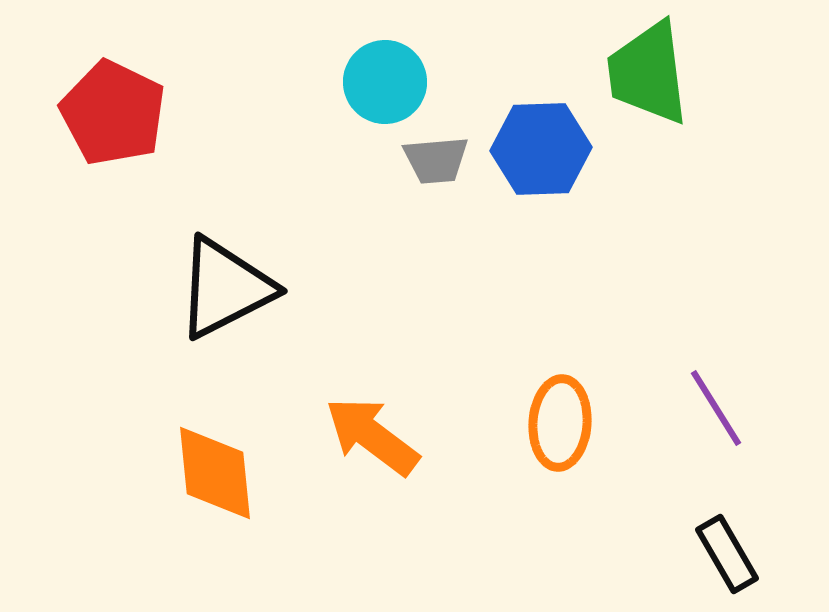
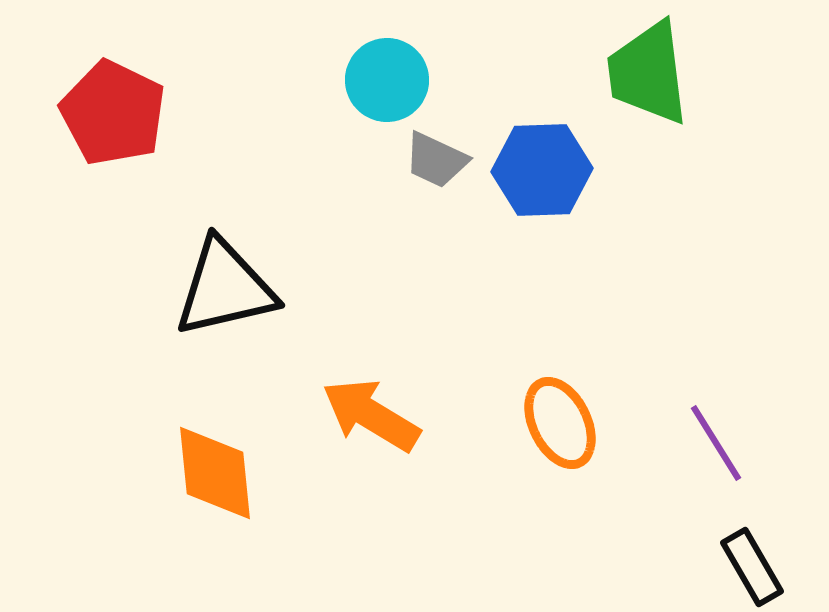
cyan circle: moved 2 px right, 2 px up
blue hexagon: moved 1 px right, 21 px down
gray trapezoid: rotated 30 degrees clockwise
black triangle: rotated 14 degrees clockwise
purple line: moved 35 px down
orange ellipse: rotated 30 degrees counterclockwise
orange arrow: moved 1 px left, 21 px up; rotated 6 degrees counterclockwise
black rectangle: moved 25 px right, 13 px down
